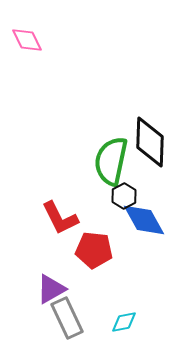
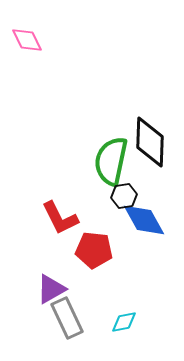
black hexagon: rotated 20 degrees clockwise
